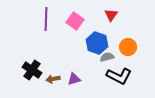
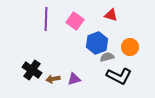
red triangle: rotated 48 degrees counterclockwise
blue hexagon: rotated 20 degrees clockwise
orange circle: moved 2 px right
